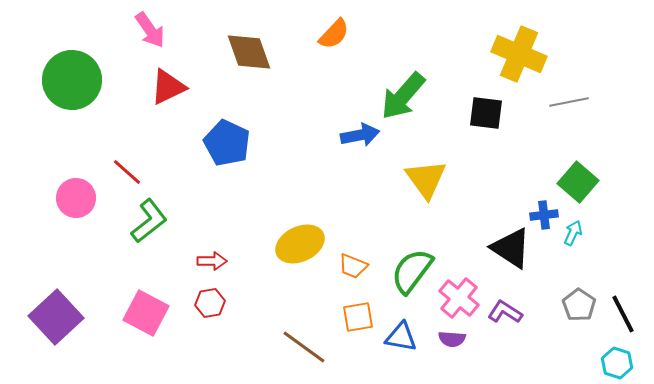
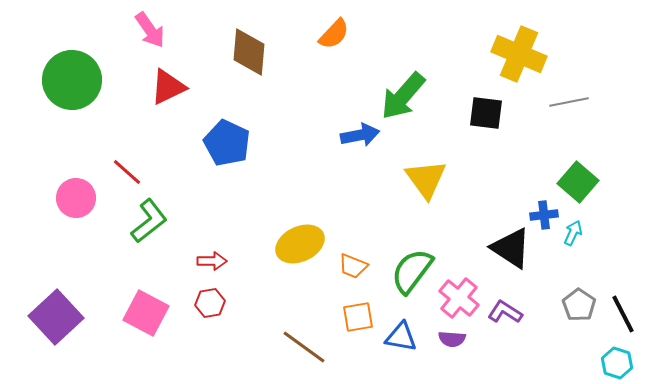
brown diamond: rotated 24 degrees clockwise
